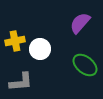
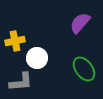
white circle: moved 3 px left, 9 px down
green ellipse: moved 1 px left, 4 px down; rotated 15 degrees clockwise
